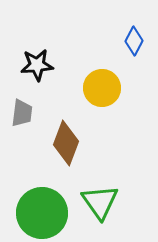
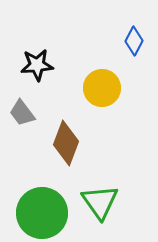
gray trapezoid: rotated 136 degrees clockwise
